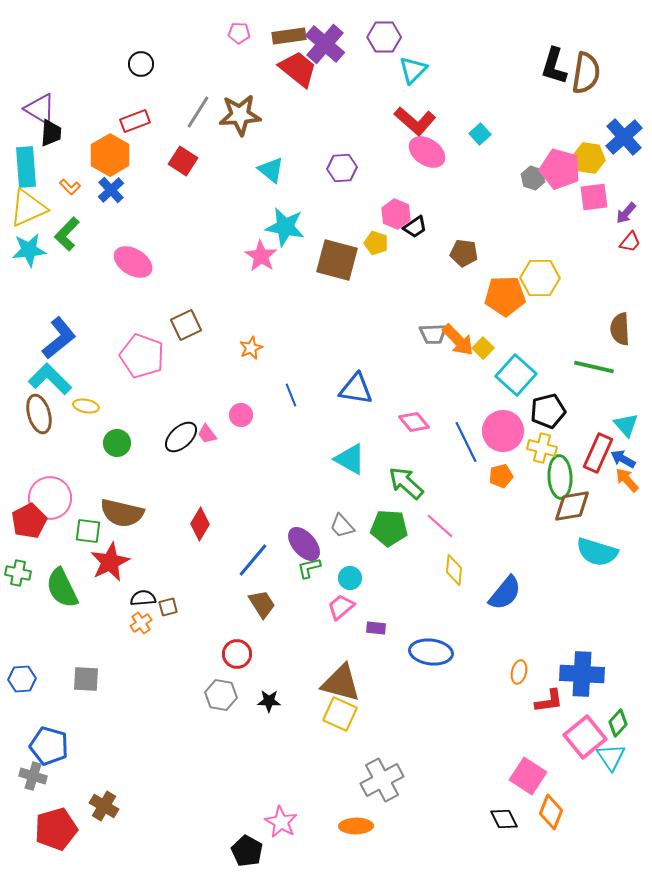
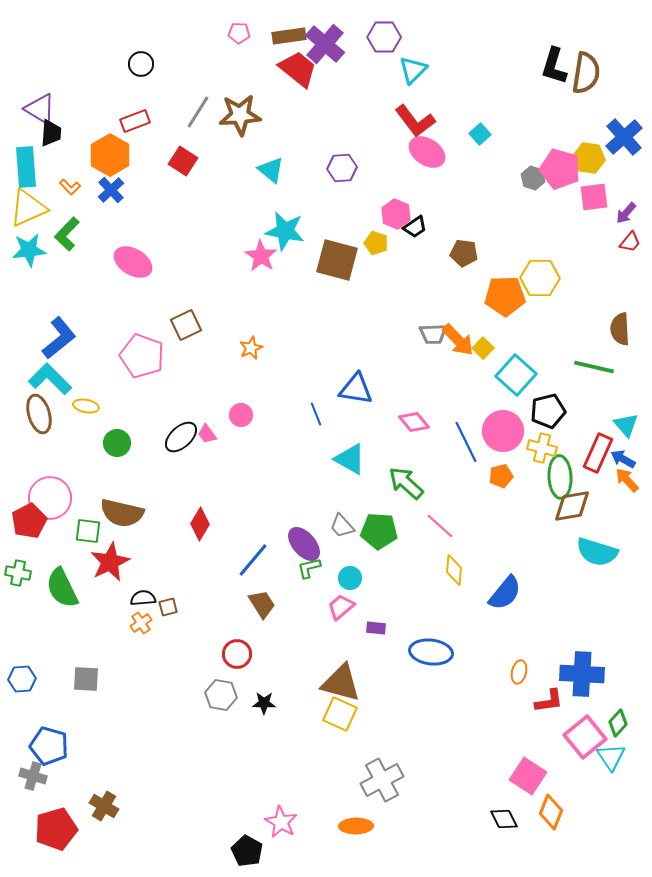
red L-shape at (415, 121): rotated 12 degrees clockwise
cyan star at (285, 227): moved 4 px down
blue line at (291, 395): moved 25 px right, 19 px down
green pentagon at (389, 528): moved 10 px left, 3 px down
black star at (269, 701): moved 5 px left, 2 px down
